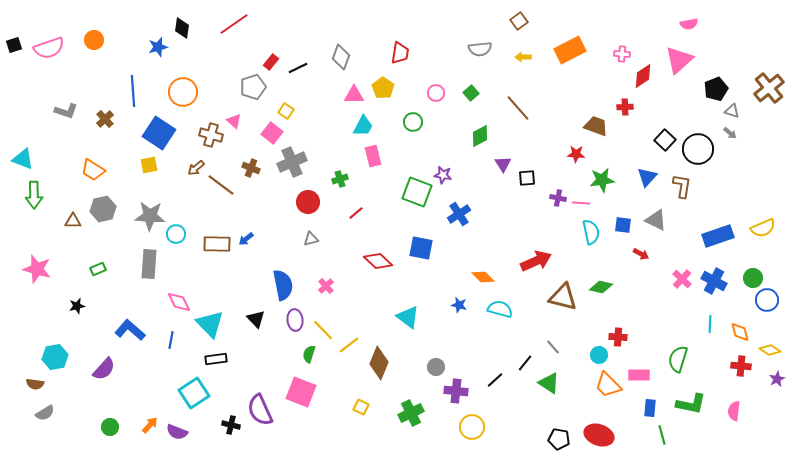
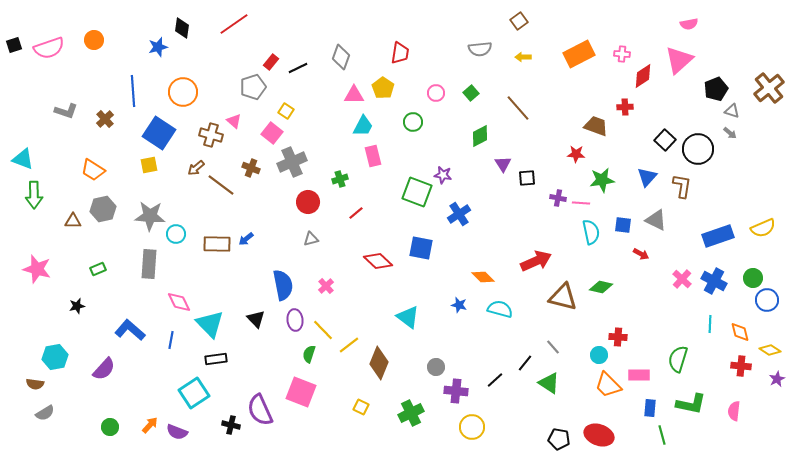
orange rectangle at (570, 50): moved 9 px right, 4 px down
